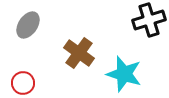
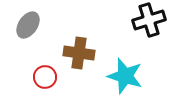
brown cross: rotated 28 degrees counterclockwise
cyan star: moved 1 px right, 2 px down
red circle: moved 22 px right, 6 px up
